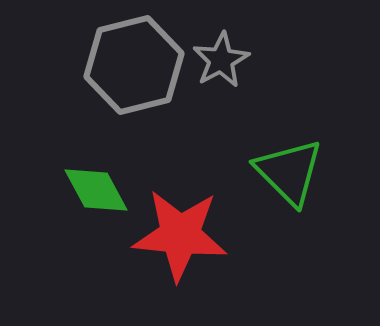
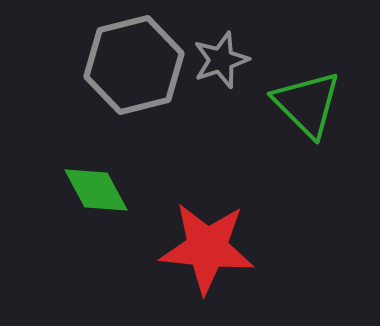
gray star: rotated 10 degrees clockwise
green triangle: moved 18 px right, 68 px up
red star: moved 27 px right, 13 px down
